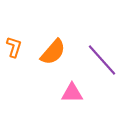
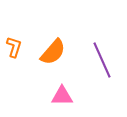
purple line: rotated 18 degrees clockwise
pink triangle: moved 10 px left, 3 px down
